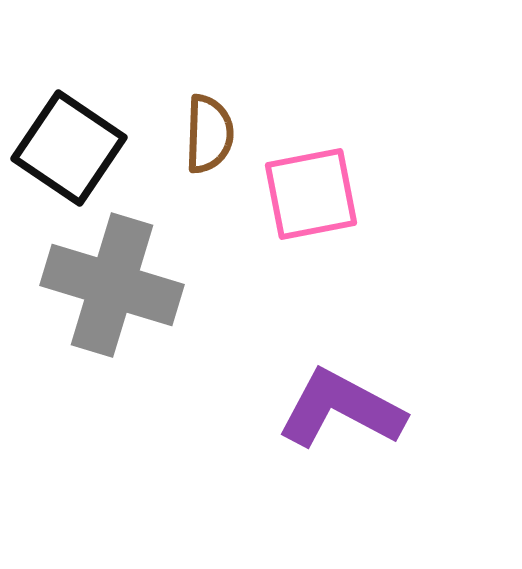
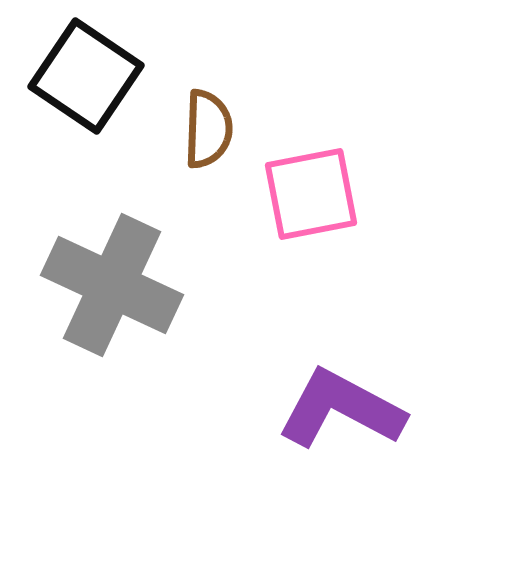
brown semicircle: moved 1 px left, 5 px up
black square: moved 17 px right, 72 px up
gray cross: rotated 8 degrees clockwise
